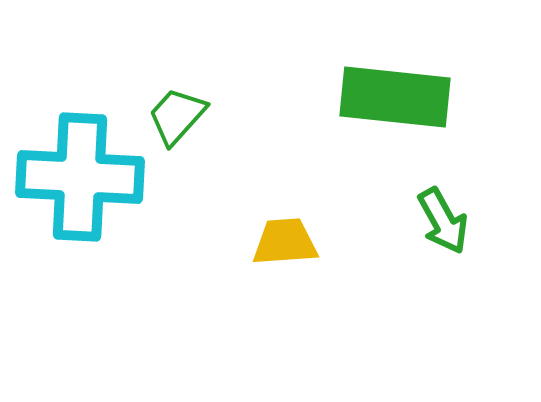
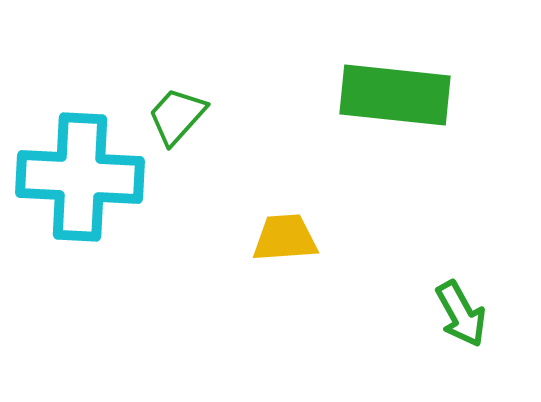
green rectangle: moved 2 px up
green arrow: moved 18 px right, 93 px down
yellow trapezoid: moved 4 px up
